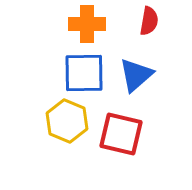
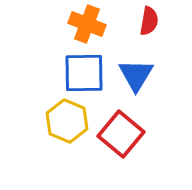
orange cross: rotated 21 degrees clockwise
blue triangle: rotated 18 degrees counterclockwise
red square: rotated 27 degrees clockwise
